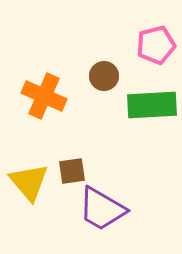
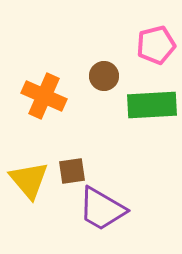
yellow triangle: moved 2 px up
